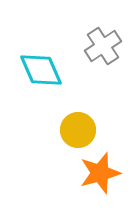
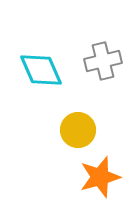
gray cross: moved 15 px down; rotated 21 degrees clockwise
orange star: moved 4 px down
